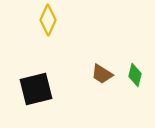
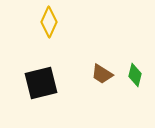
yellow diamond: moved 1 px right, 2 px down
black square: moved 5 px right, 6 px up
